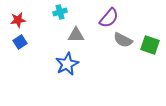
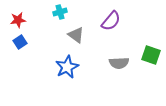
purple semicircle: moved 2 px right, 3 px down
gray triangle: rotated 36 degrees clockwise
gray semicircle: moved 4 px left, 23 px down; rotated 30 degrees counterclockwise
green square: moved 1 px right, 10 px down
blue star: moved 3 px down
